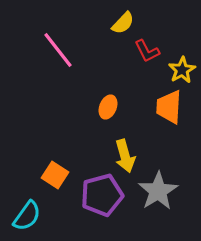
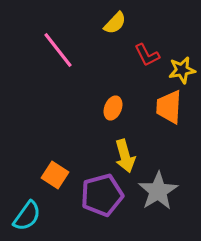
yellow semicircle: moved 8 px left
red L-shape: moved 4 px down
yellow star: rotated 20 degrees clockwise
orange ellipse: moved 5 px right, 1 px down
